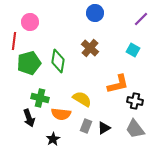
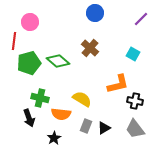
cyan square: moved 4 px down
green diamond: rotated 60 degrees counterclockwise
black star: moved 1 px right, 1 px up
